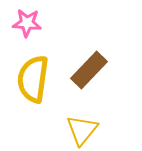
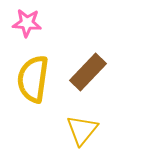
brown rectangle: moved 1 px left, 2 px down
